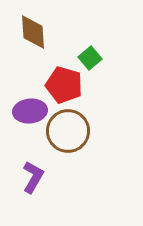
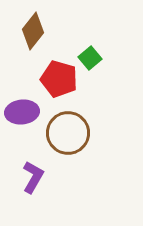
brown diamond: moved 1 px up; rotated 42 degrees clockwise
red pentagon: moved 5 px left, 6 px up
purple ellipse: moved 8 px left, 1 px down
brown circle: moved 2 px down
